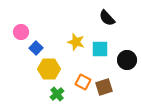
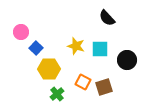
yellow star: moved 4 px down
